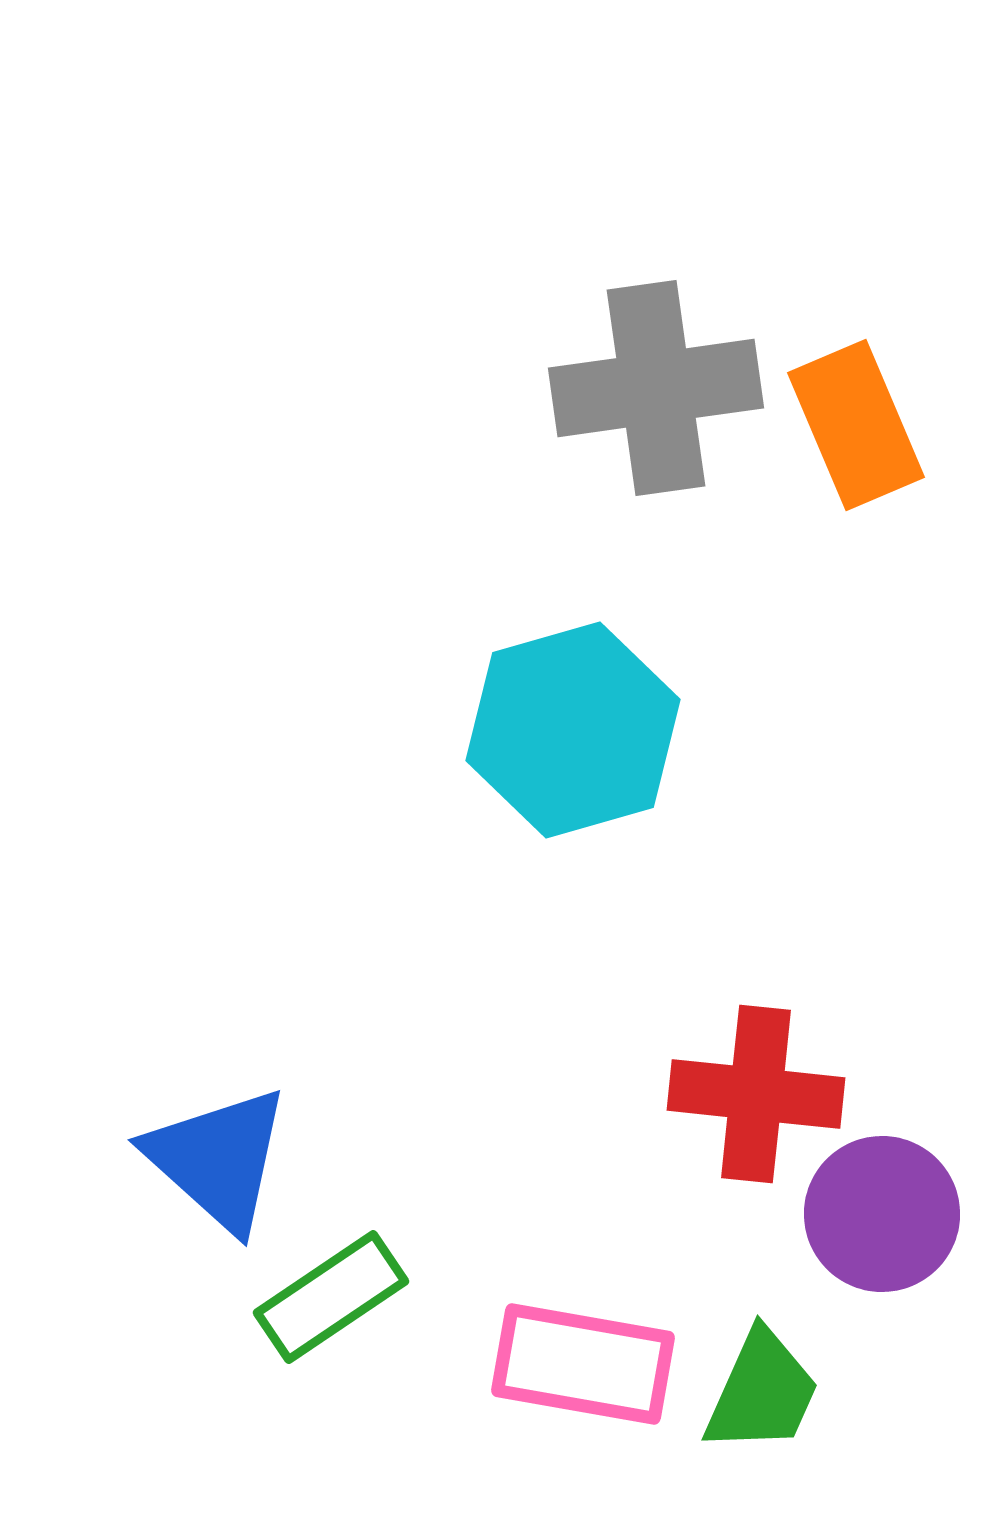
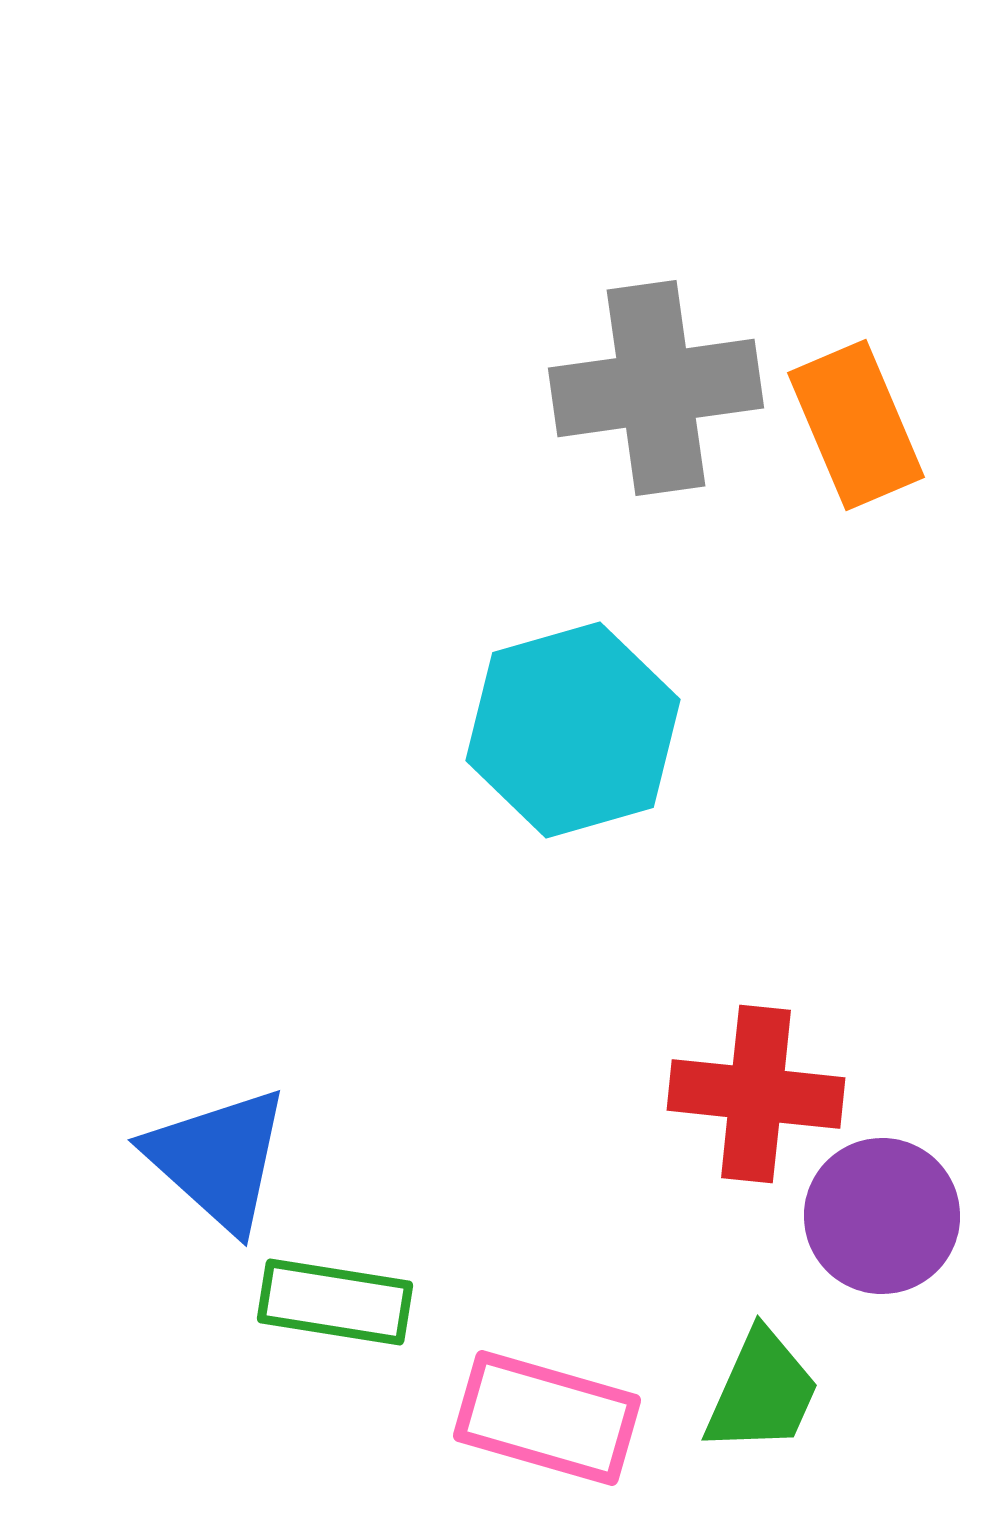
purple circle: moved 2 px down
green rectangle: moved 4 px right, 5 px down; rotated 43 degrees clockwise
pink rectangle: moved 36 px left, 54 px down; rotated 6 degrees clockwise
